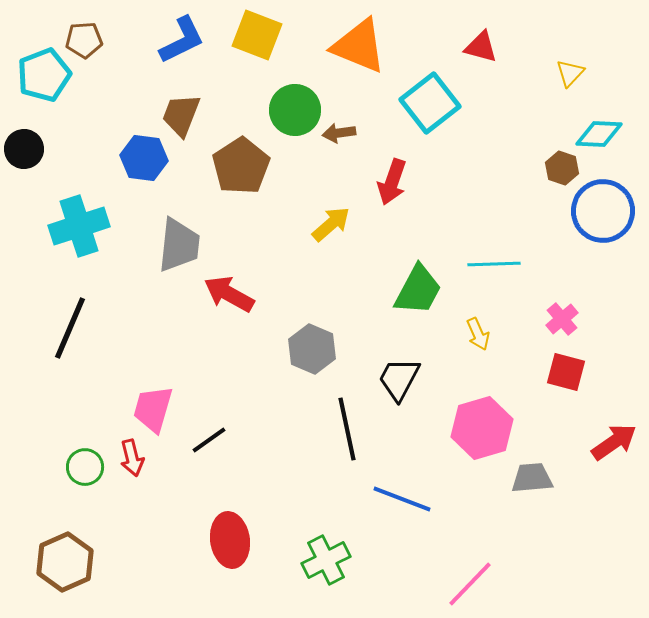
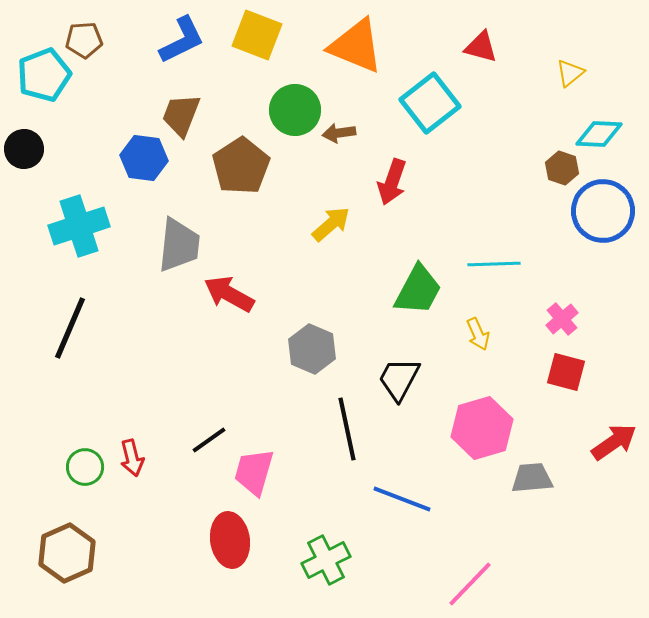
orange triangle at (359, 46): moved 3 px left
yellow triangle at (570, 73): rotated 8 degrees clockwise
pink trapezoid at (153, 409): moved 101 px right, 63 px down
brown hexagon at (65, 562): moved 2 px right, 9 px up
